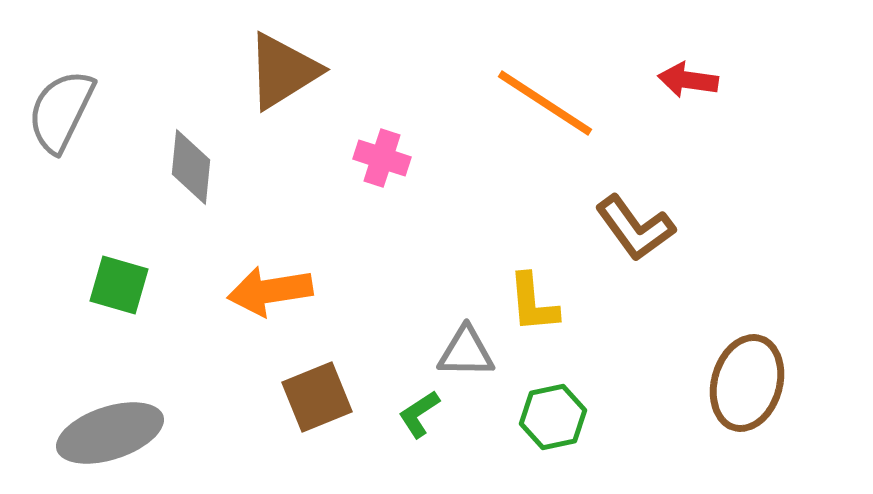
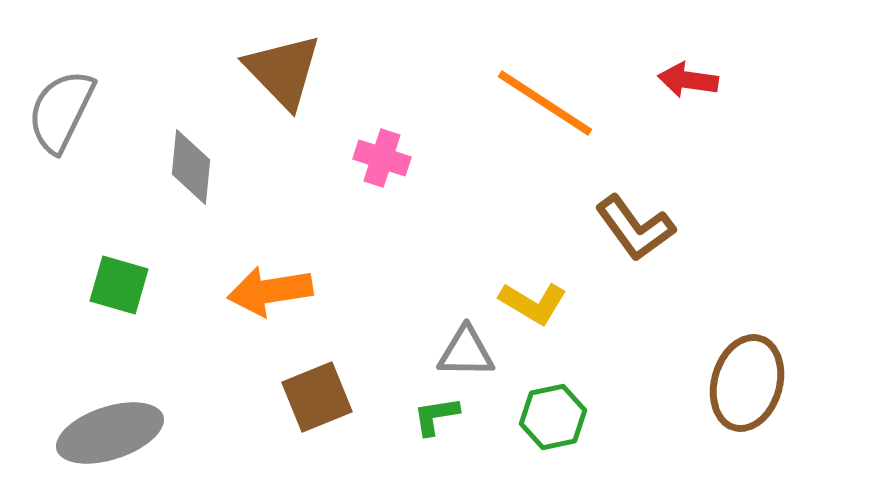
brown triangle: rotated 42 degrees counterclockwise
yellow L-shape: rotated 54 degrees counterclockwise
green L-shape: moved 17 px right, 2 px down; rotated 24 degrees clockwise
